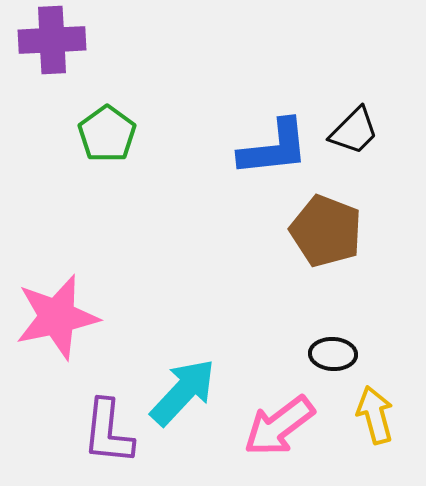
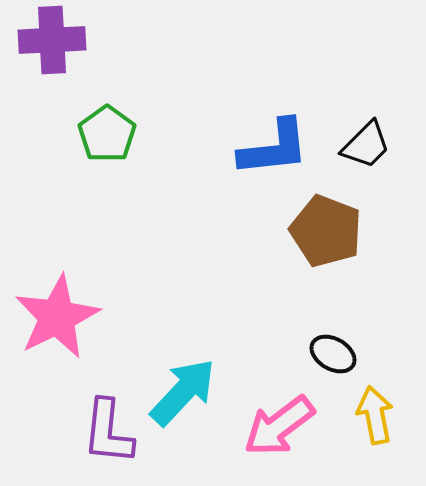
black trapezoid: moved 12 px right, 14 px down
pink star: rotated 14 degrees counterclockwise
black ellipse: rotated 27 degrees clockwise
yellow arrow: rotated 4 degrees clockwise
